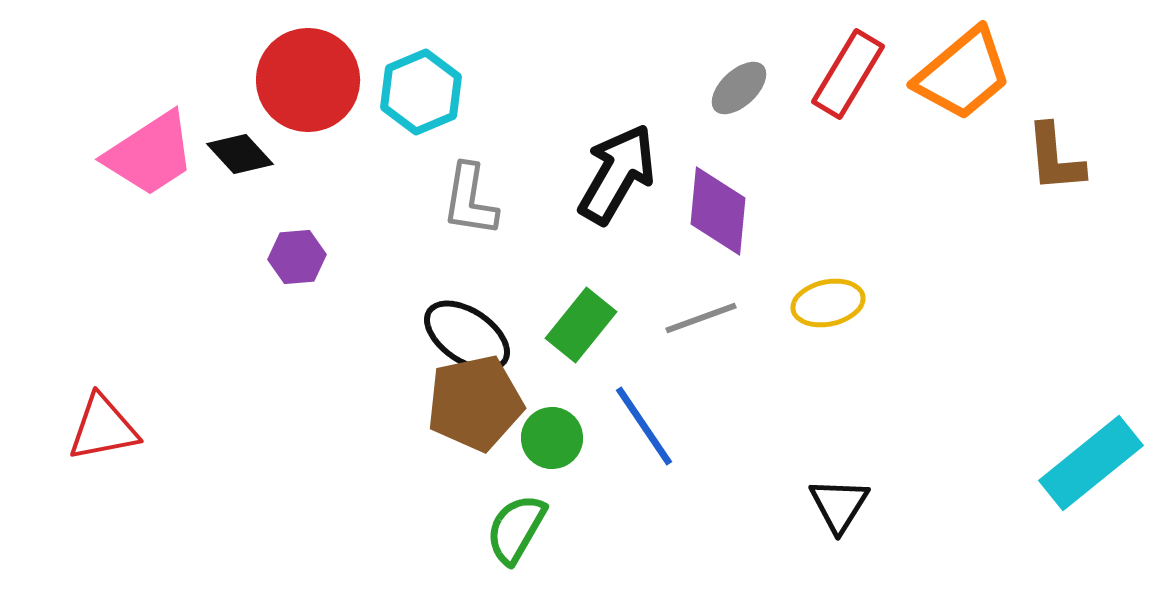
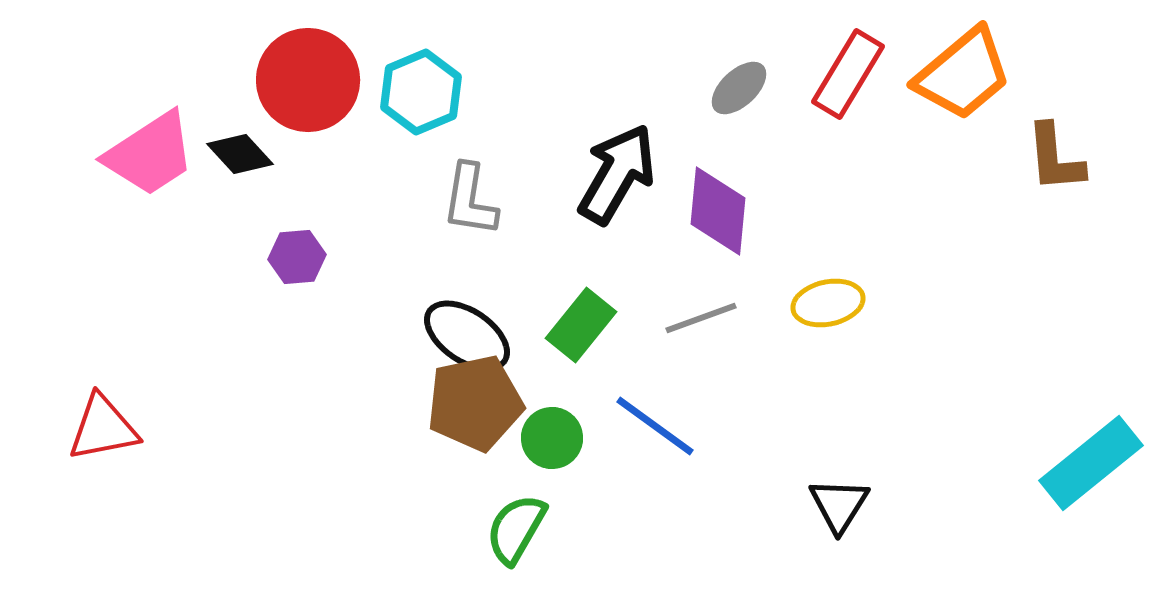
blue line: moved 11 px right; rotated 20 degrees counterclockwise
